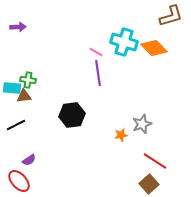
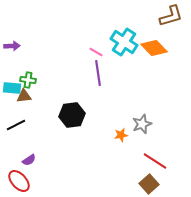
purple arrow: moved 6 px left, 19 px down
cyan cross: rotated 16 degrees clockwise
